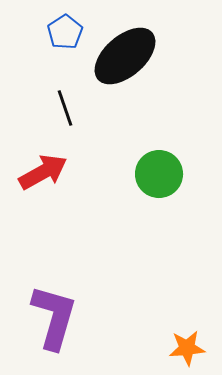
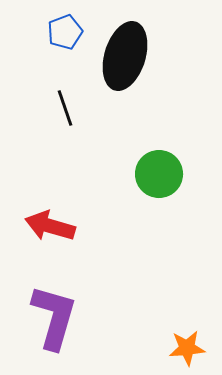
blue pentagon: rotated 12 degrees clockwise
black ellipse: rotated 32 degrees counterclockwise
red arrow: moved 7 px right, 54 px down; rotated 135 degrees counterclockwise
